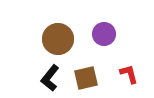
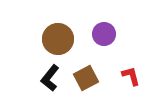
red L-shape: moved 2 px right, 2 px down
brown square: rotated 15 degrees counterclockwise
